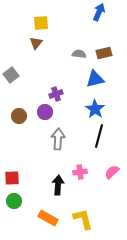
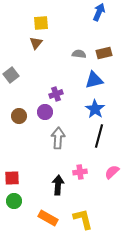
blue triangle: moved 1 px left, 1 px down
gray arrow: moved 1 px up
